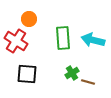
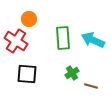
cyan arrow: rotated 10 degrees clockwise
brown line: moved 3 px right, 4 px down
